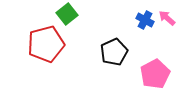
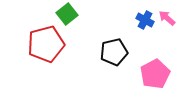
black pentagon: rotated 12 degrees clockwise
